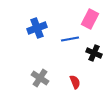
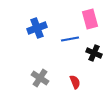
pink rectangle: rotated 42 degrees counterclockwise
